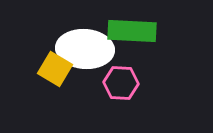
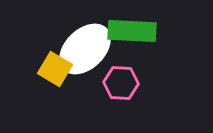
white ellipse: rotated 48 degrees counterclockwise
